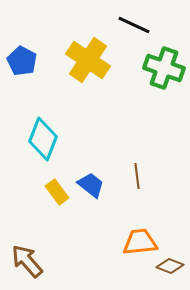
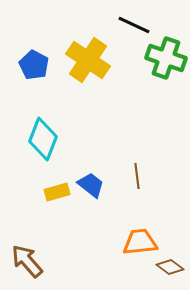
blue pentagon: moved 12 px right, 4 px down
green cross: moved 2 px right, 10 px up
yellow rectangle: rotated 70 degrees counterclockwise
brown diamond: moved 1 px down; rotated 16 degrees clockwise
